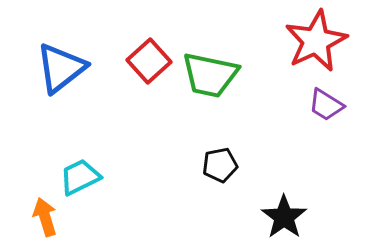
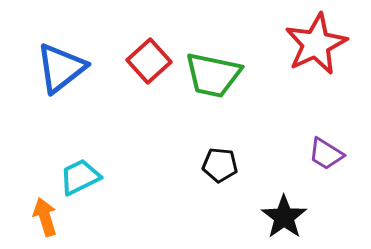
red star: moved 3 px down
green trapezoid: moved 3 px right
purple trapezoid: moved 49 px down
black pentagon: rotated 16 degrees clockwise
